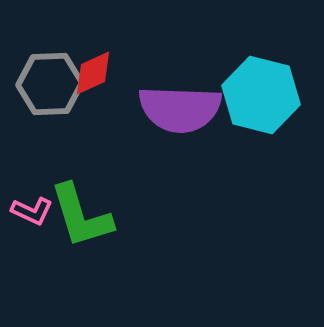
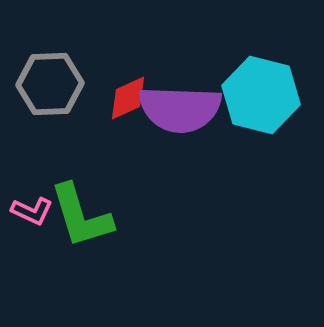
red diamond: moved 35 px right, 25 px down
